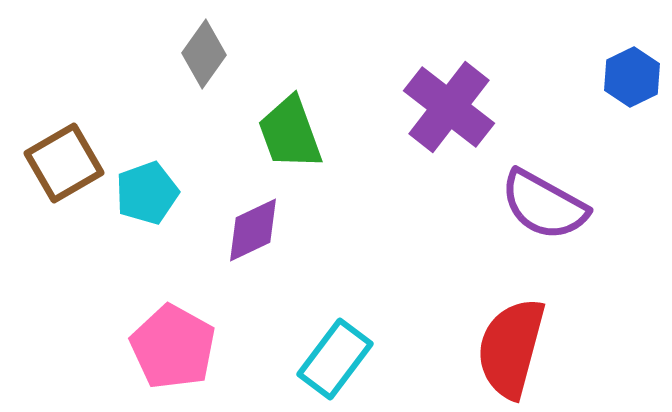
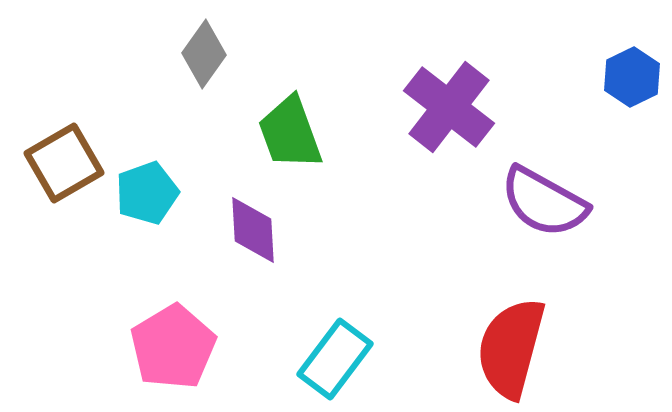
purple semicircle: moved 3 px up
purple diamond: rotated 68 degrees counterclockwise
pink pentagon: rotated 12 degrees clockwise
